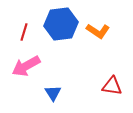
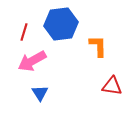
orange L-shape: moved 15 px down; rotated 125 degrees counterclockwise
pink arrow: moved 6 px right, 5 px up
blue triangle: moved 13 px left
